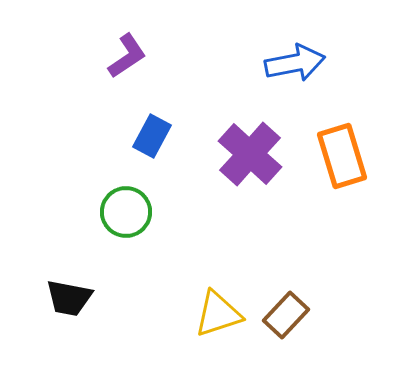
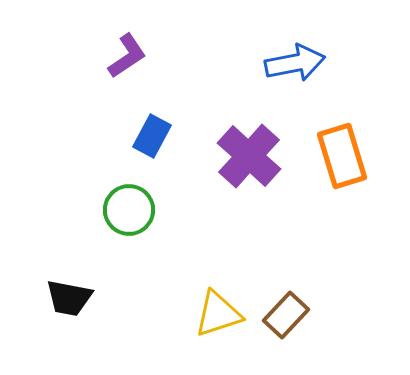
purple cross: moved 1 px left, 2 px down
green circle: moved 3 px right, 2 px up
